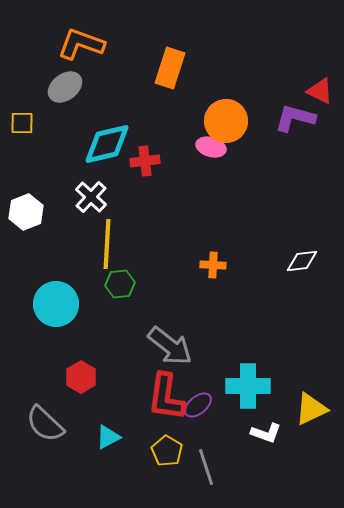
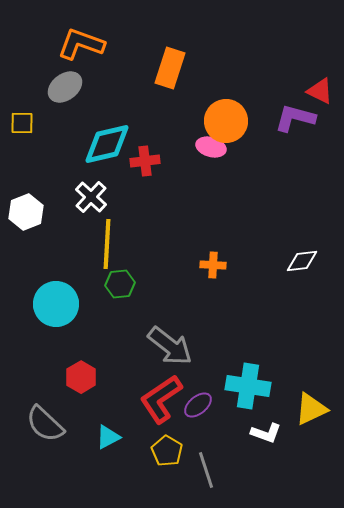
cyan cross: rotated 9 degrees clockwise
red L-shape: moved 5 px left, 2 px down; rotated 48 degrees clockwise
gray line: moved 3 px down
